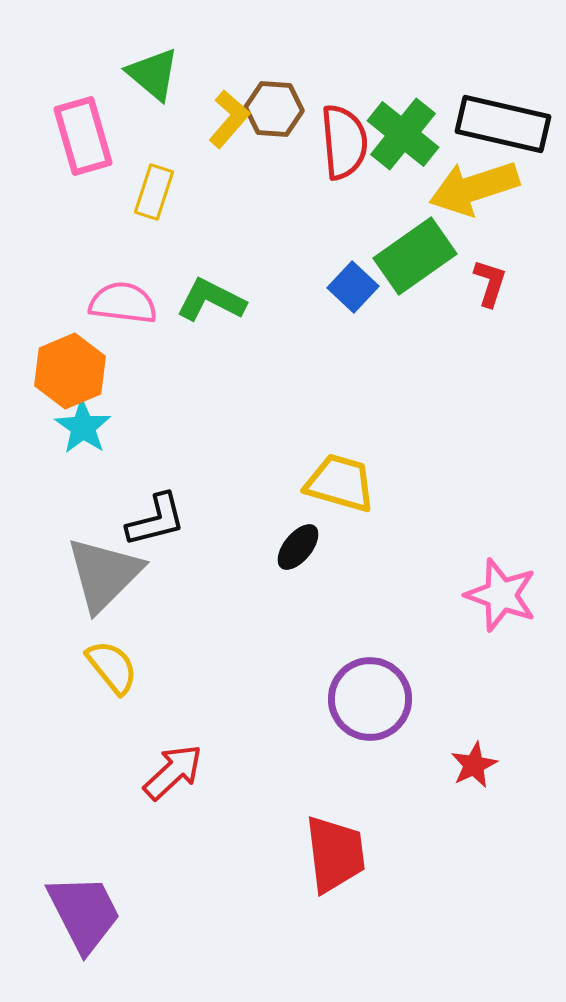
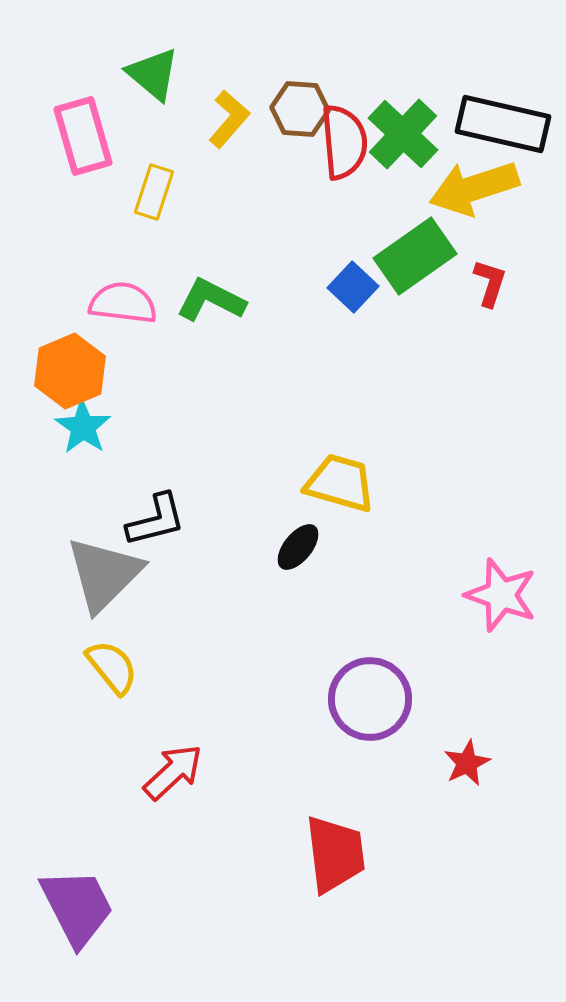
brown hexagon: moved 26 px right
green cross: rotated 4 degrees clockwise
red star: moved 7 px left, 2 px up
purple trapezoid: moved 7 px left, 6 px up
